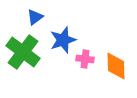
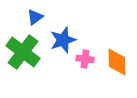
orange diamond: moved 1 px right, 4 px up
